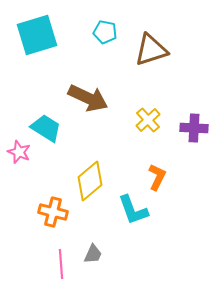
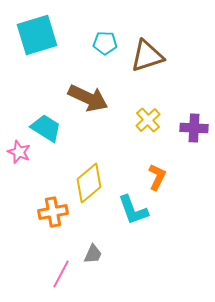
cyan pentagon: moved 11 px down; rotated 10 degrees counterclockwise
brown triangle: moved 4 px left, 6 px down
yellow diamond: moved 1 px left, 2 px down
orange cross: rotated 24 degrees counterclockwise
pink line: moved 10 px down; rotated 32 degrees clockwise
